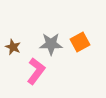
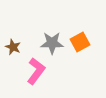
gray star: moved 1 px right, 1 px up
